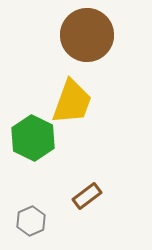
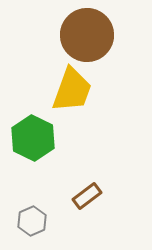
yellow trapezoid: moved 12 px up
gray hexagon: moved 1 px right
